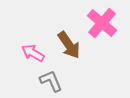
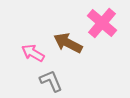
brown arrow: moved 1 px left, 2 px up; rotated 152 degrees clockwise
